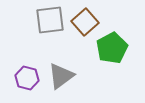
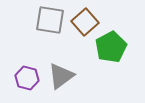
gray square: rotated 16 degrees clockwise
green pentagon: moved 1 px left, 1 px up
